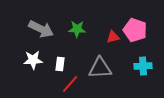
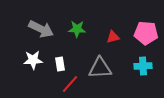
pink pentagon: moved 11 px right, 3 px down; rotated 15 degrees counterclockwise
white rectangle: rotated 16 degrees counterclockwise
